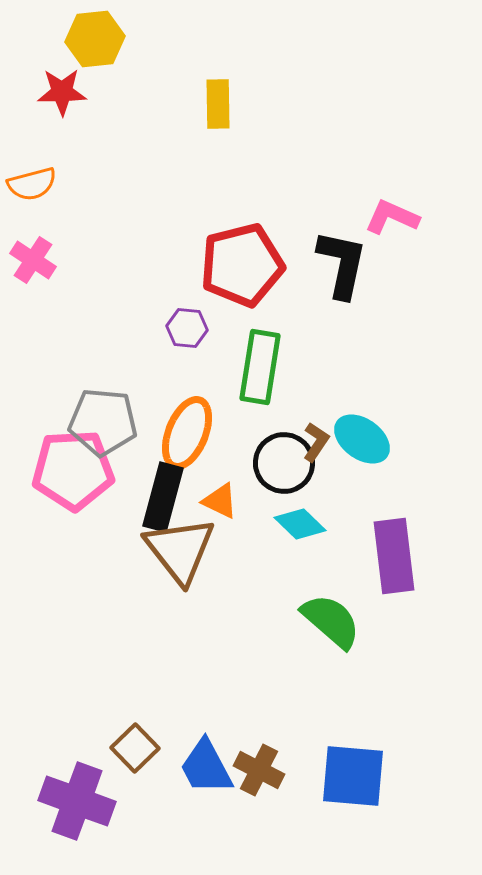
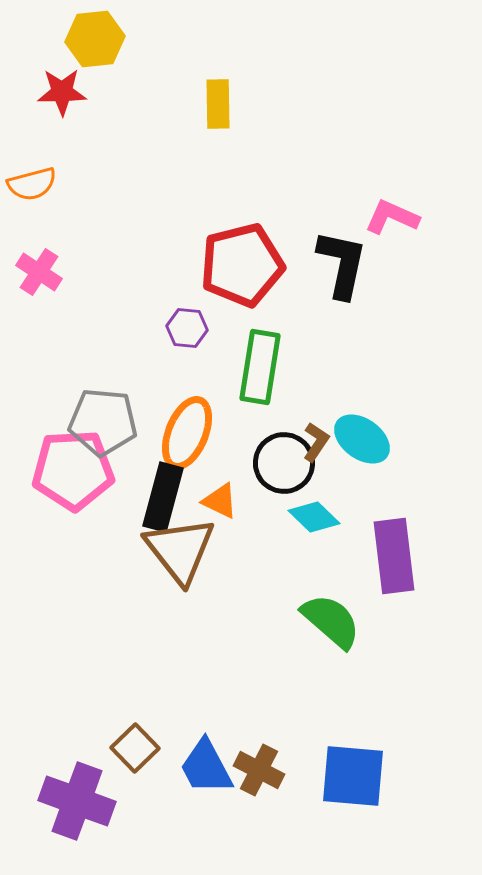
pink cross: moved 6 px right, 12 px down
cyan diamond: moved 14 px right, 7 px up
